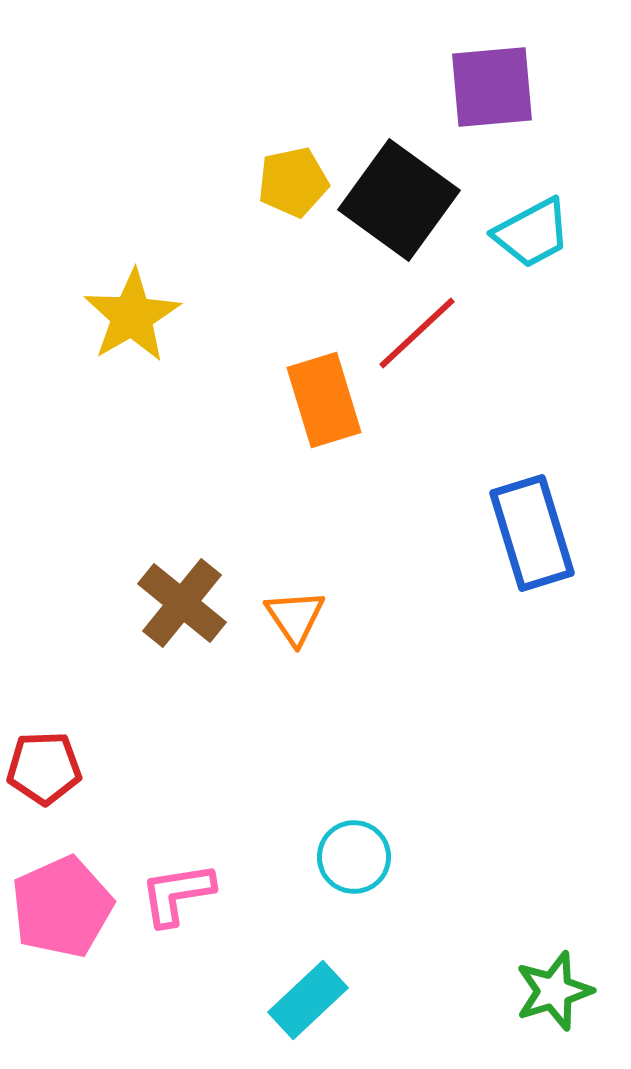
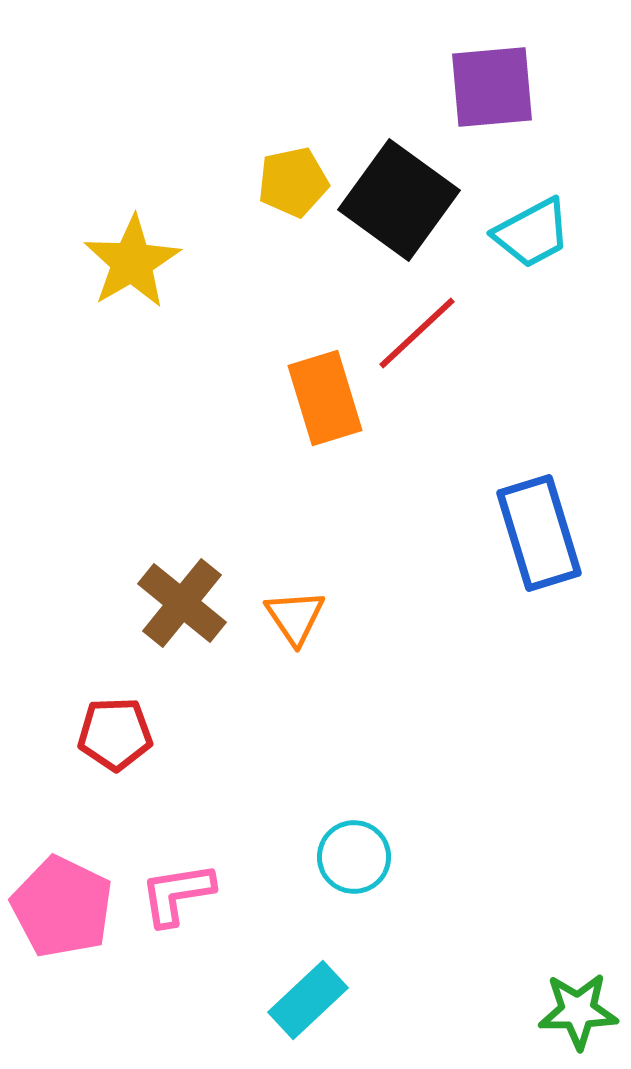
yellow star: moved 54 px up
orange rectangle: moved 1 px right, 2 px up
blue rectangle: moved 7 px right
red pentagon: moved 71 px right, 34 px up
pink pentagon: rotated 22 degrees counterclockwise
green star: moved 24 px right, 20 px down; rotated 16 degrees clockwise
